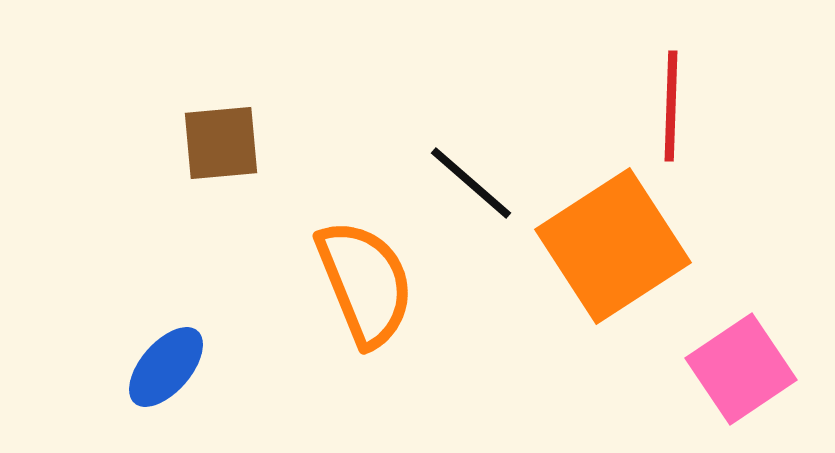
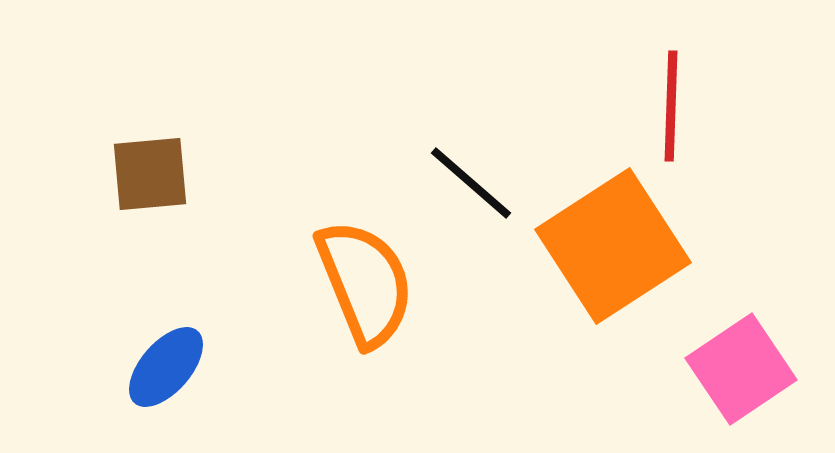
brown square: moved 71 px left, 31 px down
